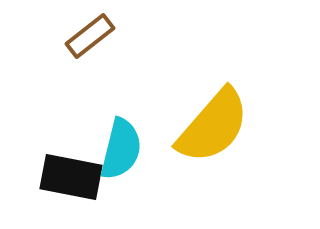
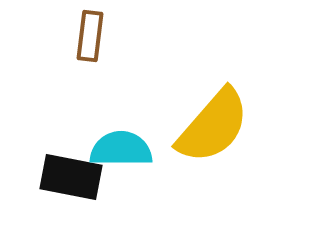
brown rectangle: rotated 45 degrees counterclockwise
cyan semicircle: rotated 104 degrees counterclockwise
